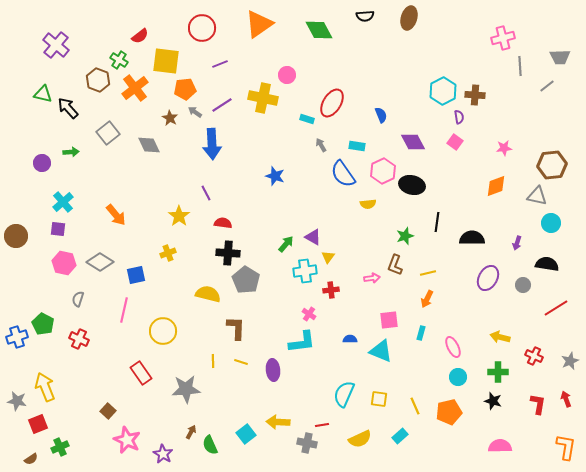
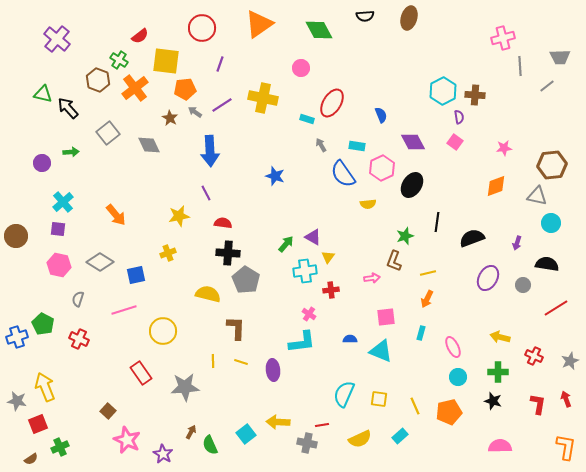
purple cross at (56, 45): moved 1 px right, 6 px up
purple line at (220, 64): rotated 49 degrees counterclockwise
pink circle at (287, 75): moved 14 px right, 7 px up
blue arrow at (212, 144): moved 2 px left, 7 px down
pink hexagon at (383, 171): moved 1 px left, 3 px up
black ellipse at (412, 185): rotated 70 degrees counterclockwise
yellow star at (179, 216): rotated 25 degrees clockwise
black semicircle at (472, 238): rotated 20 degrees counterclockwise
pink hexagon at (64, 263): moved 5 px left, 2 px down
brown L-shape at (395, 265): moved 1 px left, 4 px up
pink line at (124, 310): rotated 60 degrees clockwise
pink square at (389, 320): moved 3 px left, 3 px up
gray star at (186, 389): moved 1 px left, 2 px up
